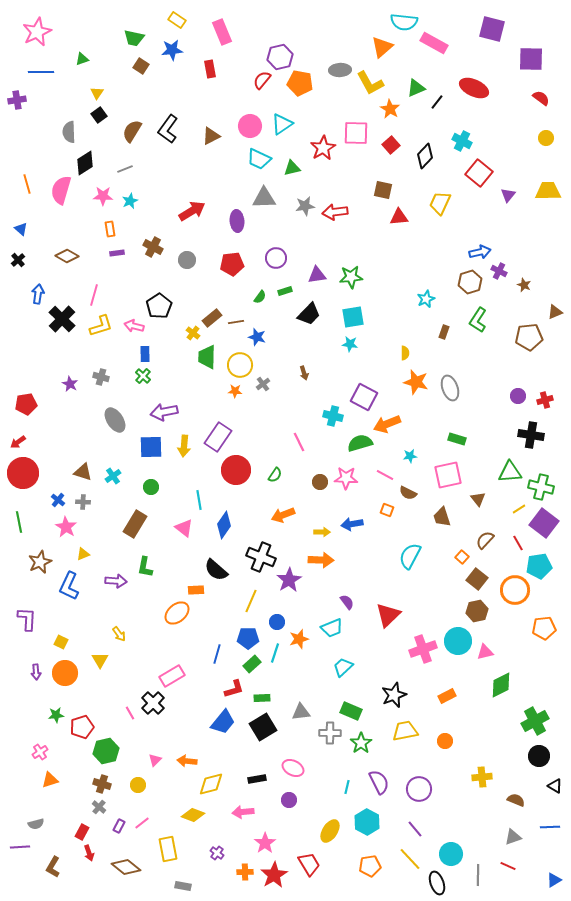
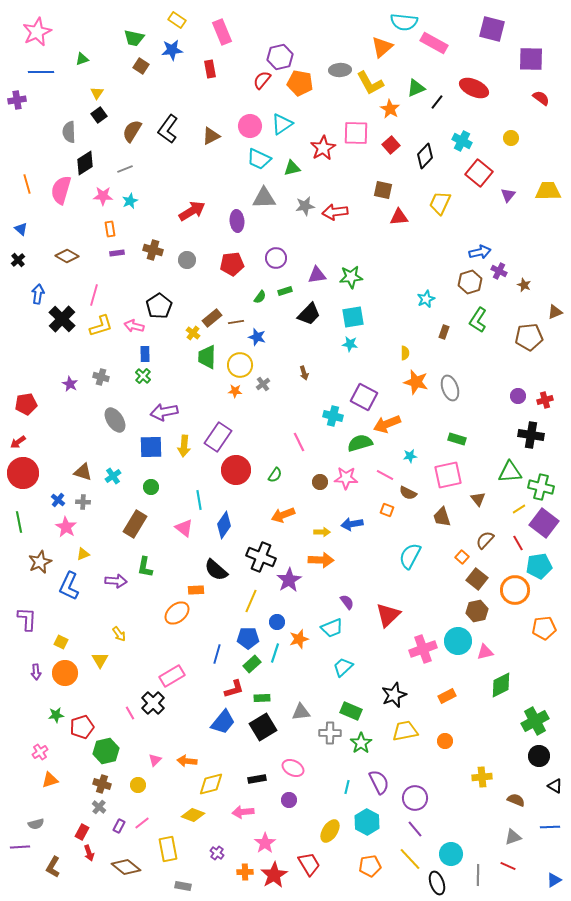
yellow circle at (546, 138): moved 35 px left
brown cross at (153, 247): moved 3 px down; rotated 12 degrees counterclockwise
purple circle at (419, 789): moved 4 px left, 9 px down
